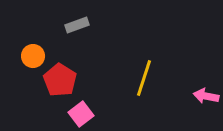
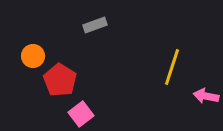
gray rectangle: moved 18 px right
yellow line: moved 28 px right, 11 px up
